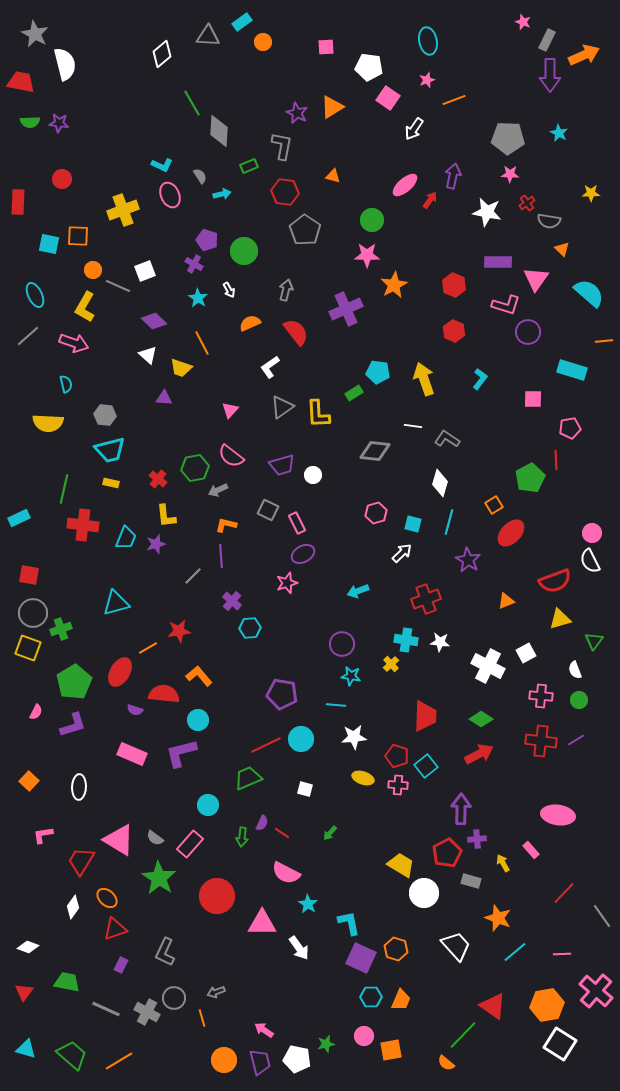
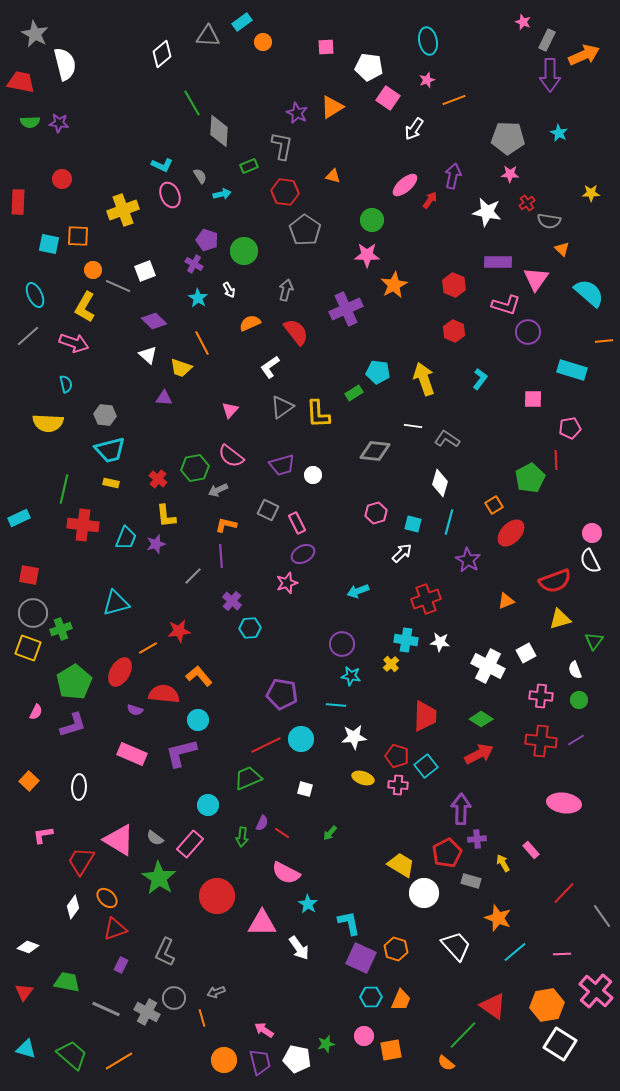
pink ellipse at (558, 815): moved 6 px right, 12 px up
